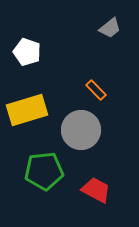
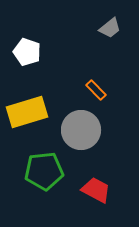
yellow rectangle: moved 2 px down
